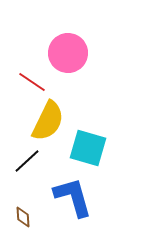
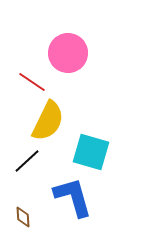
cyan square: moved 3 px right, 4 px down
